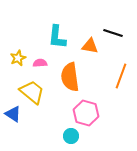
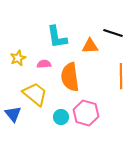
cyan L-shape: rotated 15 degrees counterclockwise
orange triangle: rotated 12 degrees counterclockwise
pink semicircle: moved 4 px right, 1 px down
orange line: rotated 20 degrees counterclockwise
yellow trapezoid: moved 3 px right, 2 px down
blue triangle: rotated 18 degrees clockwise
cyan circle: moved 10 px left, 19 px up
